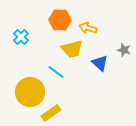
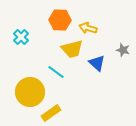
gray star: moved 1 px left
blue triangle: moved 3 px left
